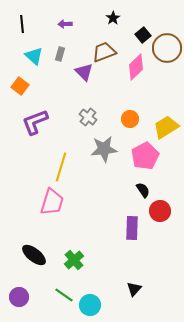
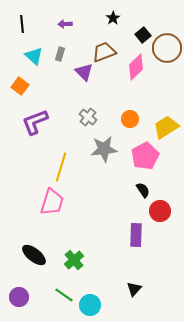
purple rectangle: moved 4 px right, 7 px down
